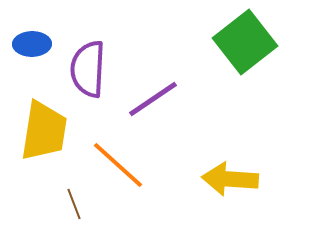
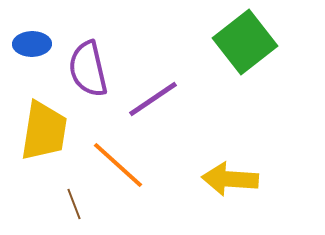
purple semicircle: rotated 16 degrees counterclockwise
